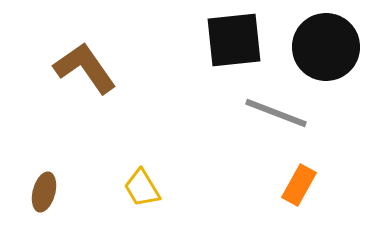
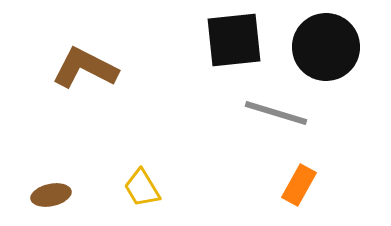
brown L-shape: rotated 28 degrees counterclockwise
gray line: rotated 4 degrees counterclockwise
brown ellipse: moved 7 px right, 3 px down; rotated 63 degrees clockwise
